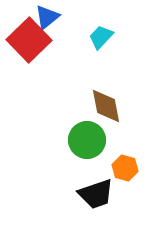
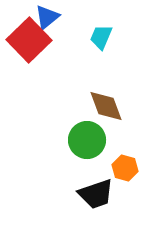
cyan trapezoid: rotated 20 degrees counterclockwise
brown diamond: rotated 9 degrees counterclockwise
